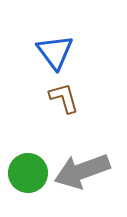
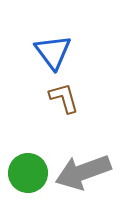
blue triangle: moved 2 px left
gray arrow: moved 1 px right, 1 px down
